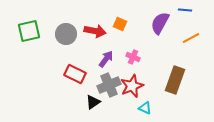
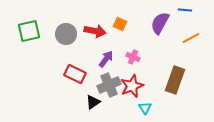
cyan triangle: rotated 32 degrees clockwise
